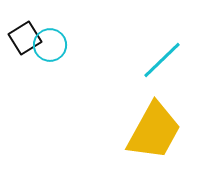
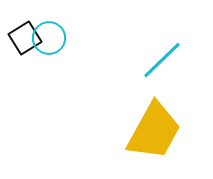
cyan circle: moved 1 px left, 7 px up
